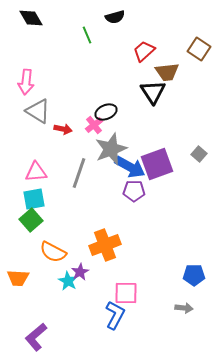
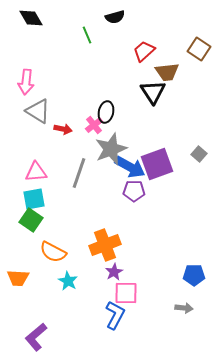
black ellipse: rotated 55 degrees counterclockwise
green square: rotated 15 degrees counterclockwise
purple star: moved 34 px right
